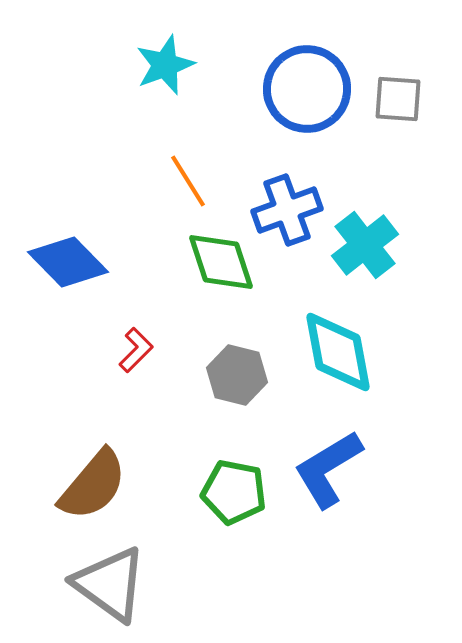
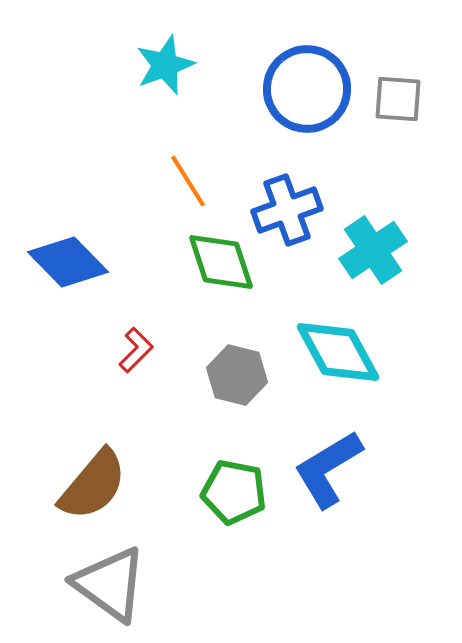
cyan cross: moved 8 px right, 5 px down; rotated 4 degrees clockwise
cyan diamond: rotated 18 degrees counterclockwise
